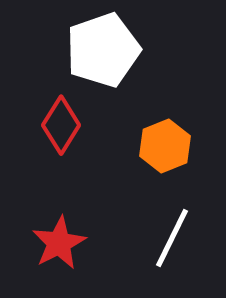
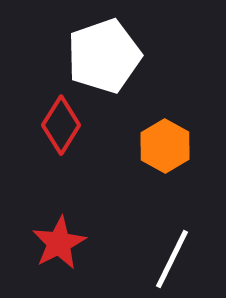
white pentagon: moved 1 px right, 6 px down
orange hexagon: rotated 9 degrees counterclockwise
white line: moved 21 px down
